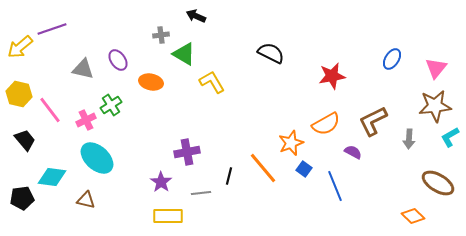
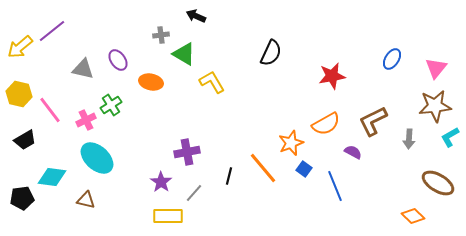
purple line: moved 2 px down; rotated 20 degrees counterclockwise
black semicircle: rotated 88 degrees clockwise
black trapezoid: rotated 100 degrees clockwise
gray line: moved 7 px left; rotated 42 degrees counterclockwise
